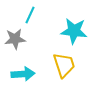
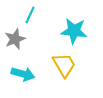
gray star: rotated 15 degrees counterclockwise
yellow trapezoid: rotated 12 degrees counterclockwise
cyan arrow: rotated 20 degrees clockwise
